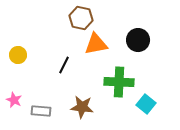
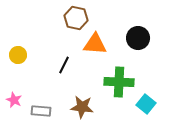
brown hexagon: moved 5 px left
black circle: moved 2 px up
orange triangle: moved 1 px left; rotated 15 degrees clockwise
